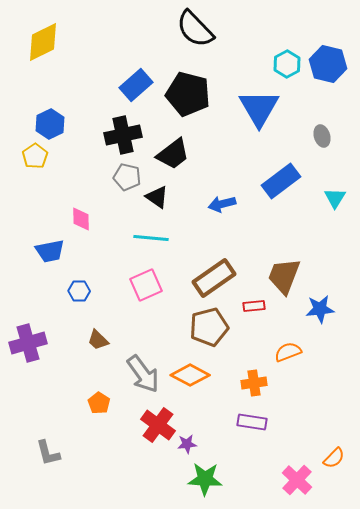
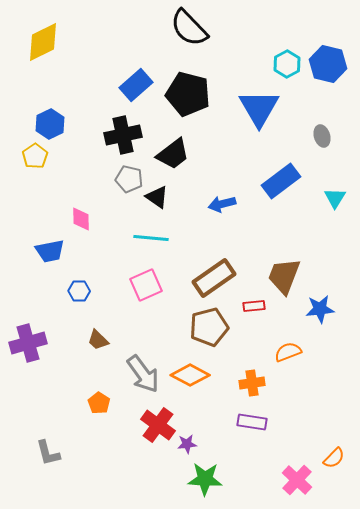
black semicircle at (195, 29): moved 6 px left, 1 px up
gray pentagon at (127, 177): moved 2 px right, 2 px down
orange cross at (254, 383): moved 2 px left
